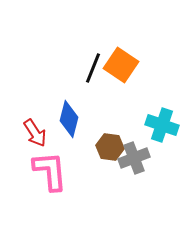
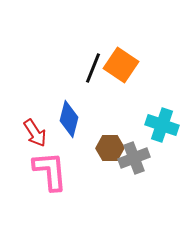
brown hexagon: moved 1 px down; rotated 8 degrees counterclockwise
